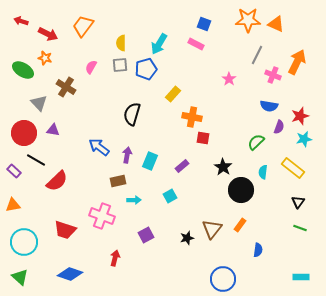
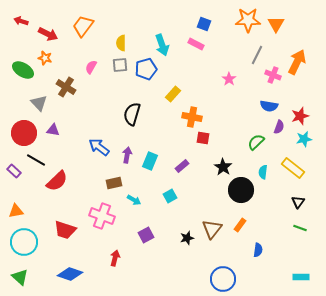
orange triangle at (276, 24): rotated 36 degrees clockwise
cyan arrow at (159, 44): moved 3 px right, 1 px down; rotated 50 degrees counterclockwise
brown rectangle at (118, 181): moved 4 px left, 2 px down
cyan arrow at (134, 200): rotated 32 degrees clockwise
orange triangle at (13, 205): moved 3 px right, 6 px down
